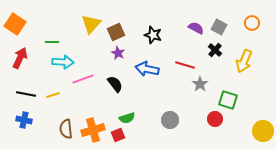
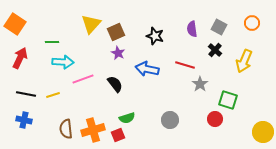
purple semicircle: moved 4 px left, 1 px down; rotated 126 degrees counterclockwise
black star: moved 2 px right, 1 px down
yellow circle: moved 1 px down
